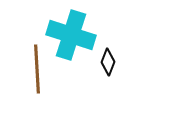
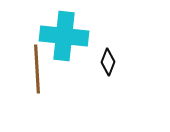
cyan cross: moved 7 px left, 1 px down; rotated 12 degrees counterclockwise
